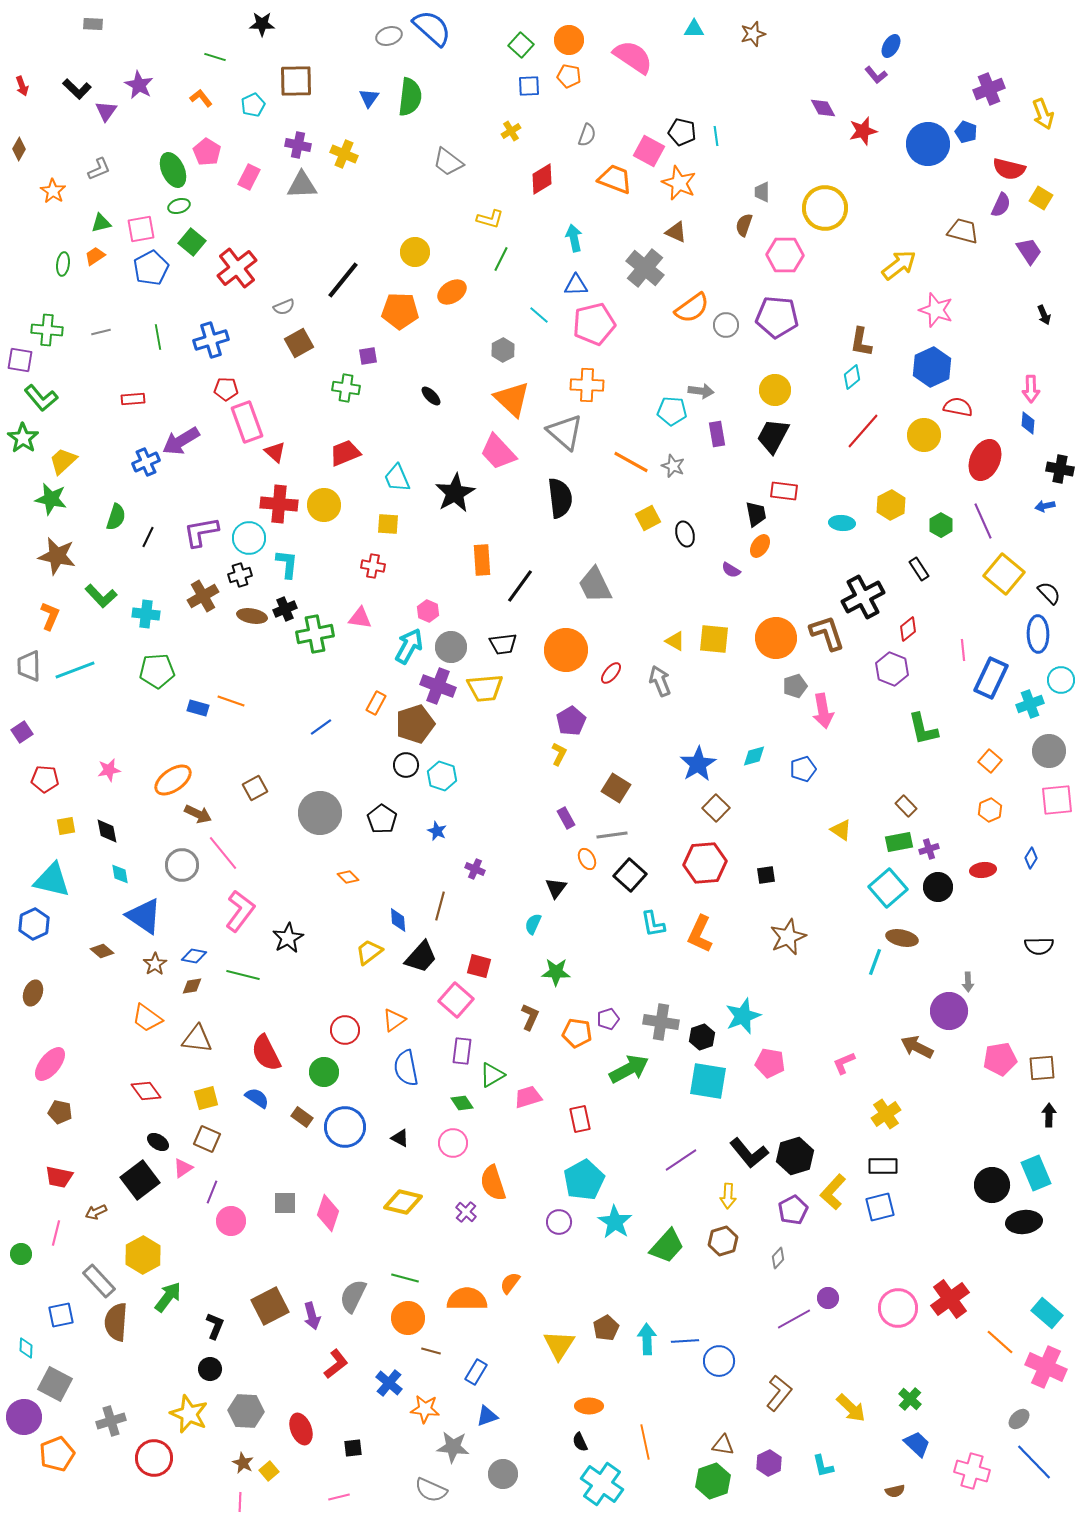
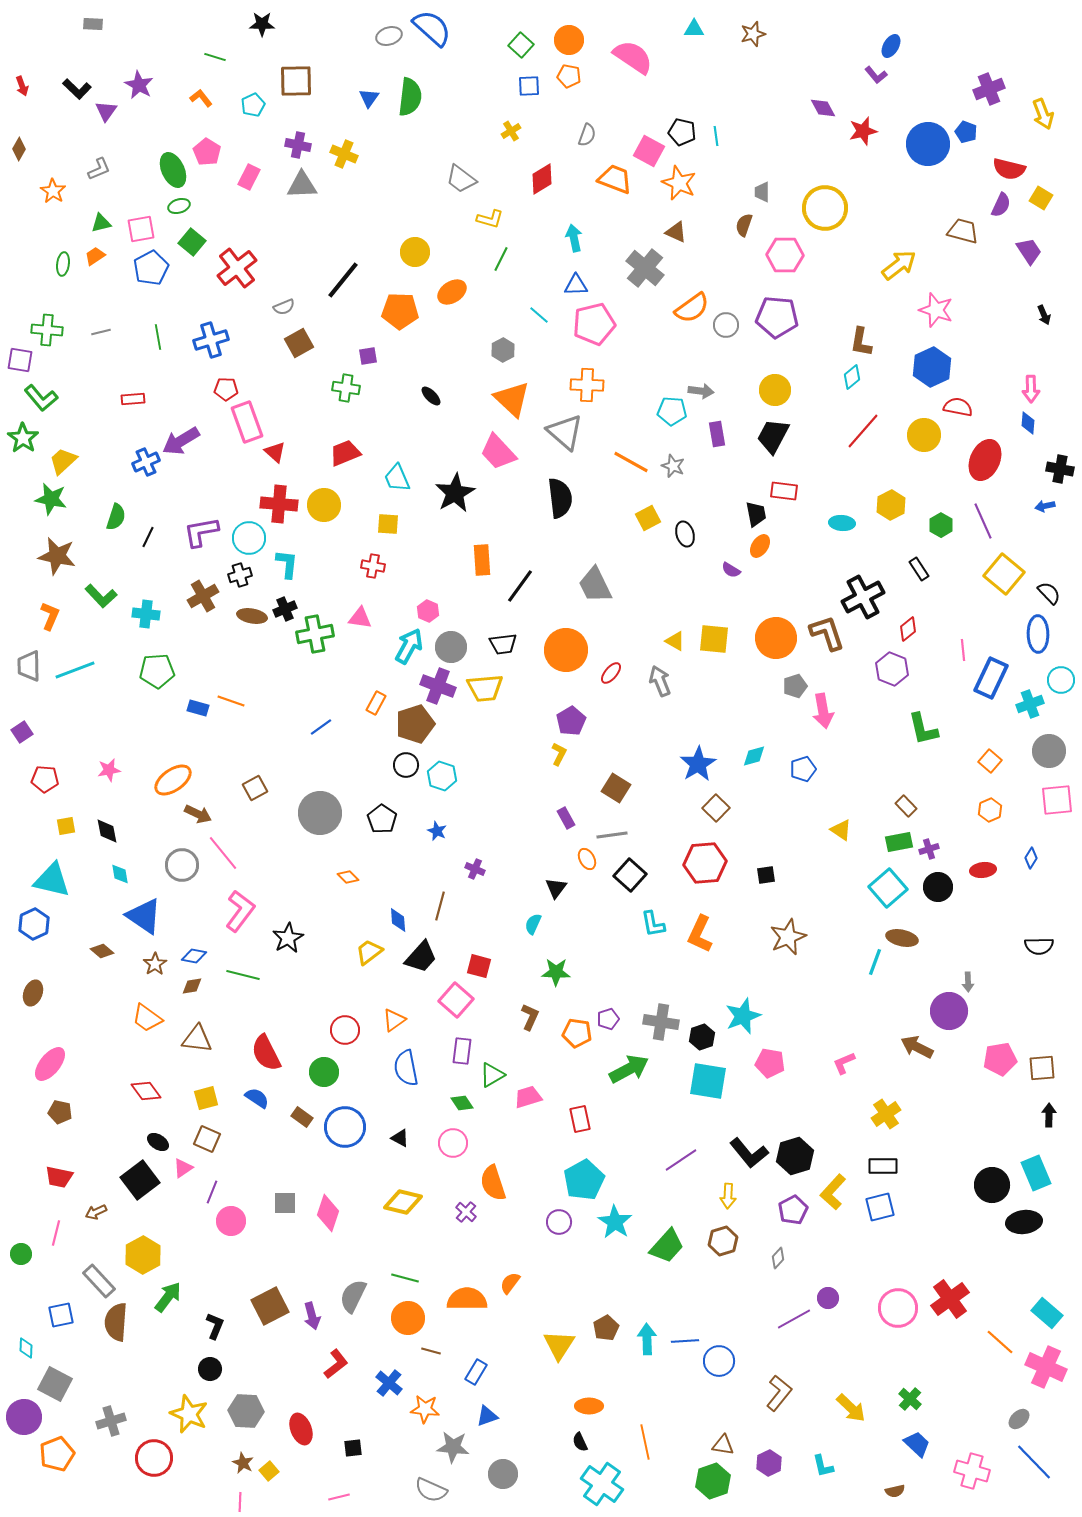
gray trapezoid at (448, 162): moved 13 px right, 17 px down
